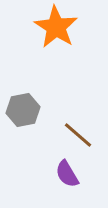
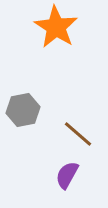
brown line: moved 1 px up
purple semicircle: moved 1 px down; rotated 60 degrees clockwise
